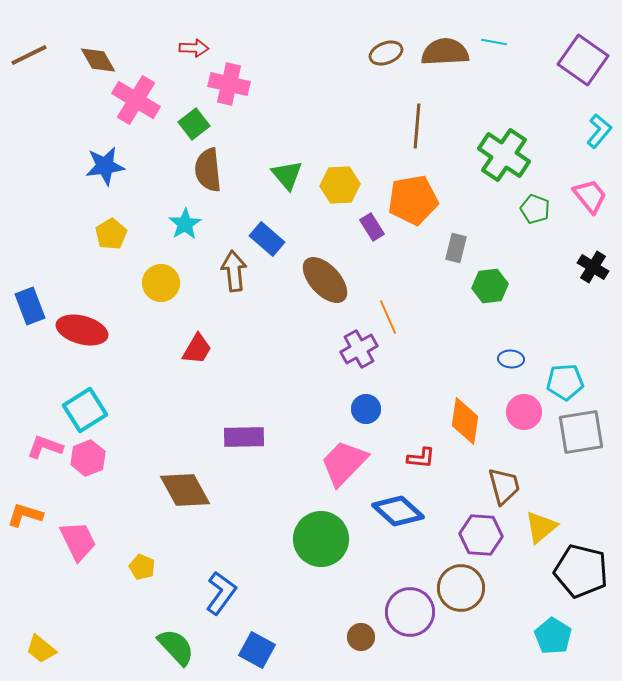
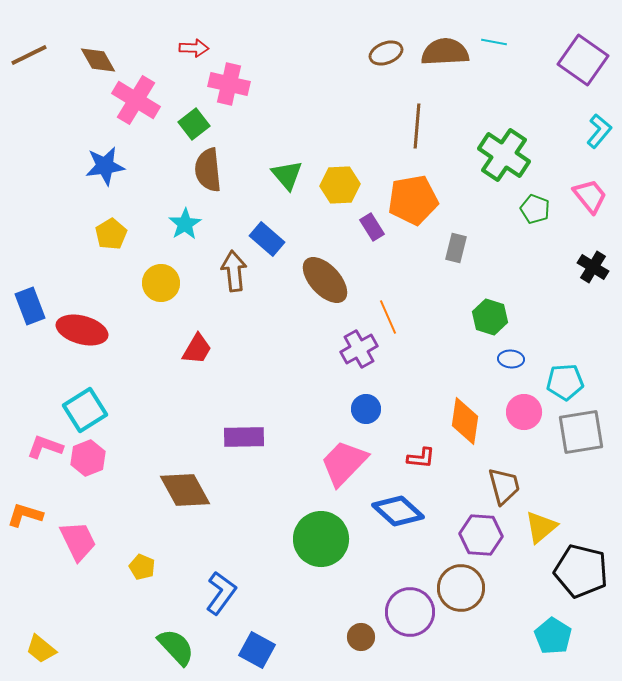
green hexagon at (490, 286): moved 31 px down; rotated 24 degrees clockwise
